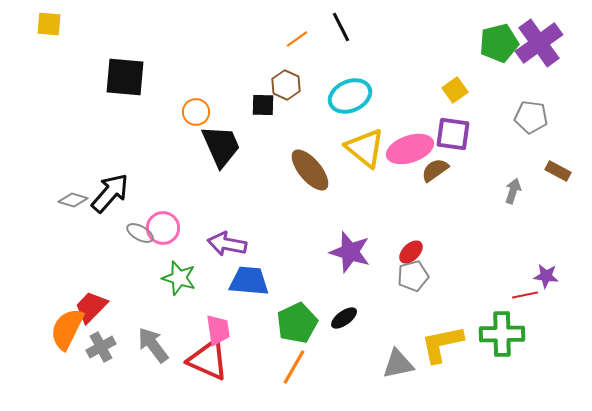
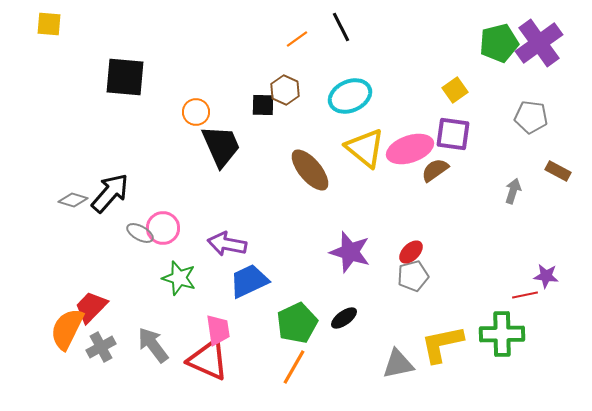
brown hexagon at (286, 85): moved 1 px left, 5 px down
blue trapezoid at (249, 281): rotated 30 degrees counterclockwise
